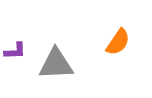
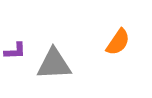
gray triangle: moved 2 px left
